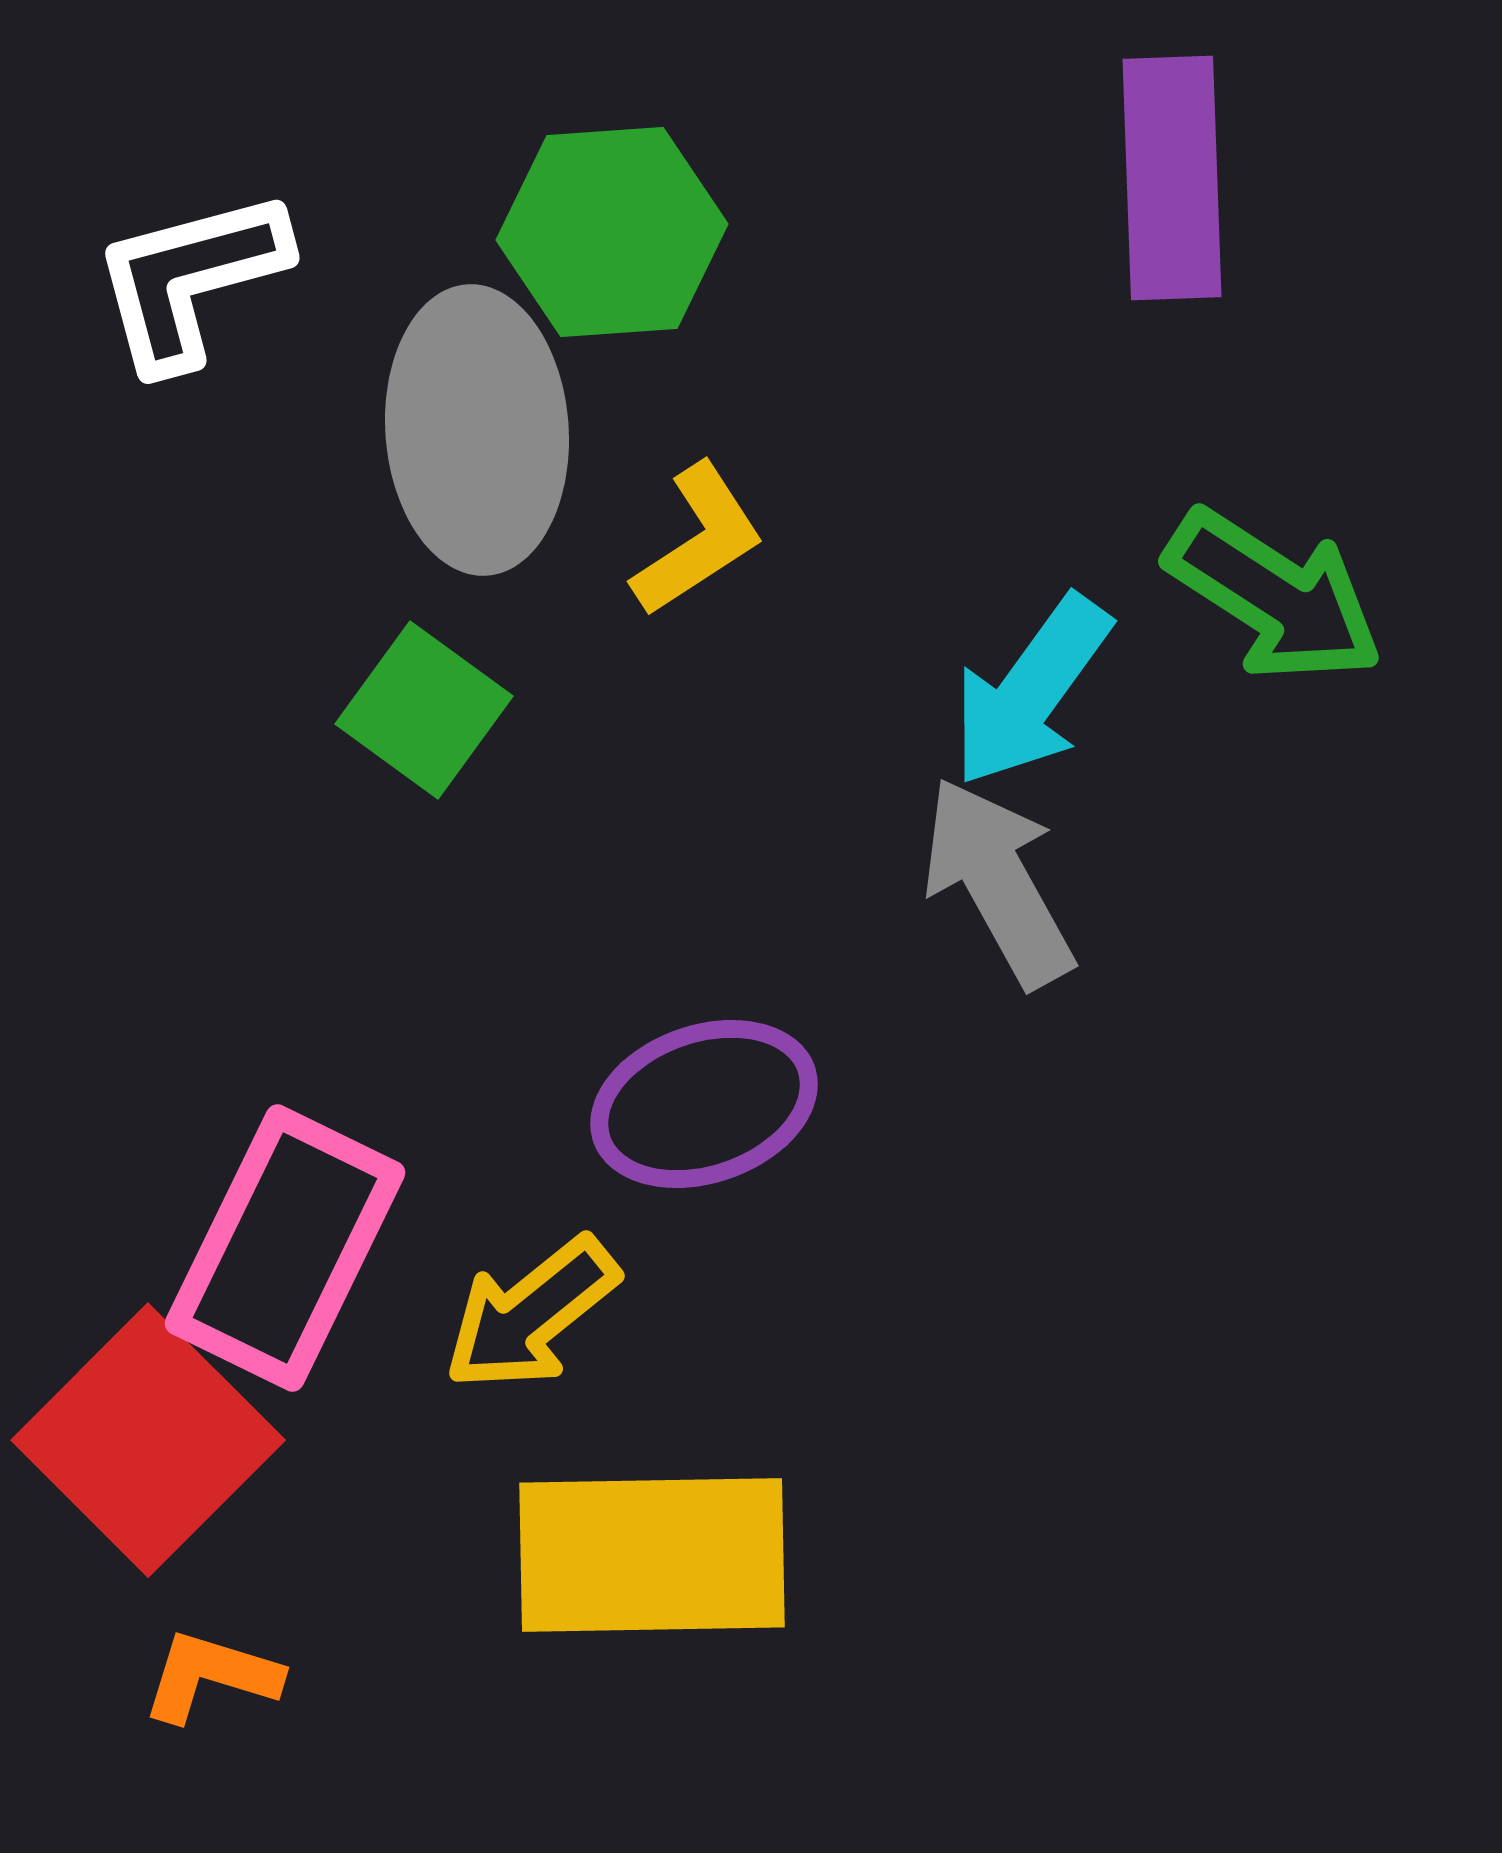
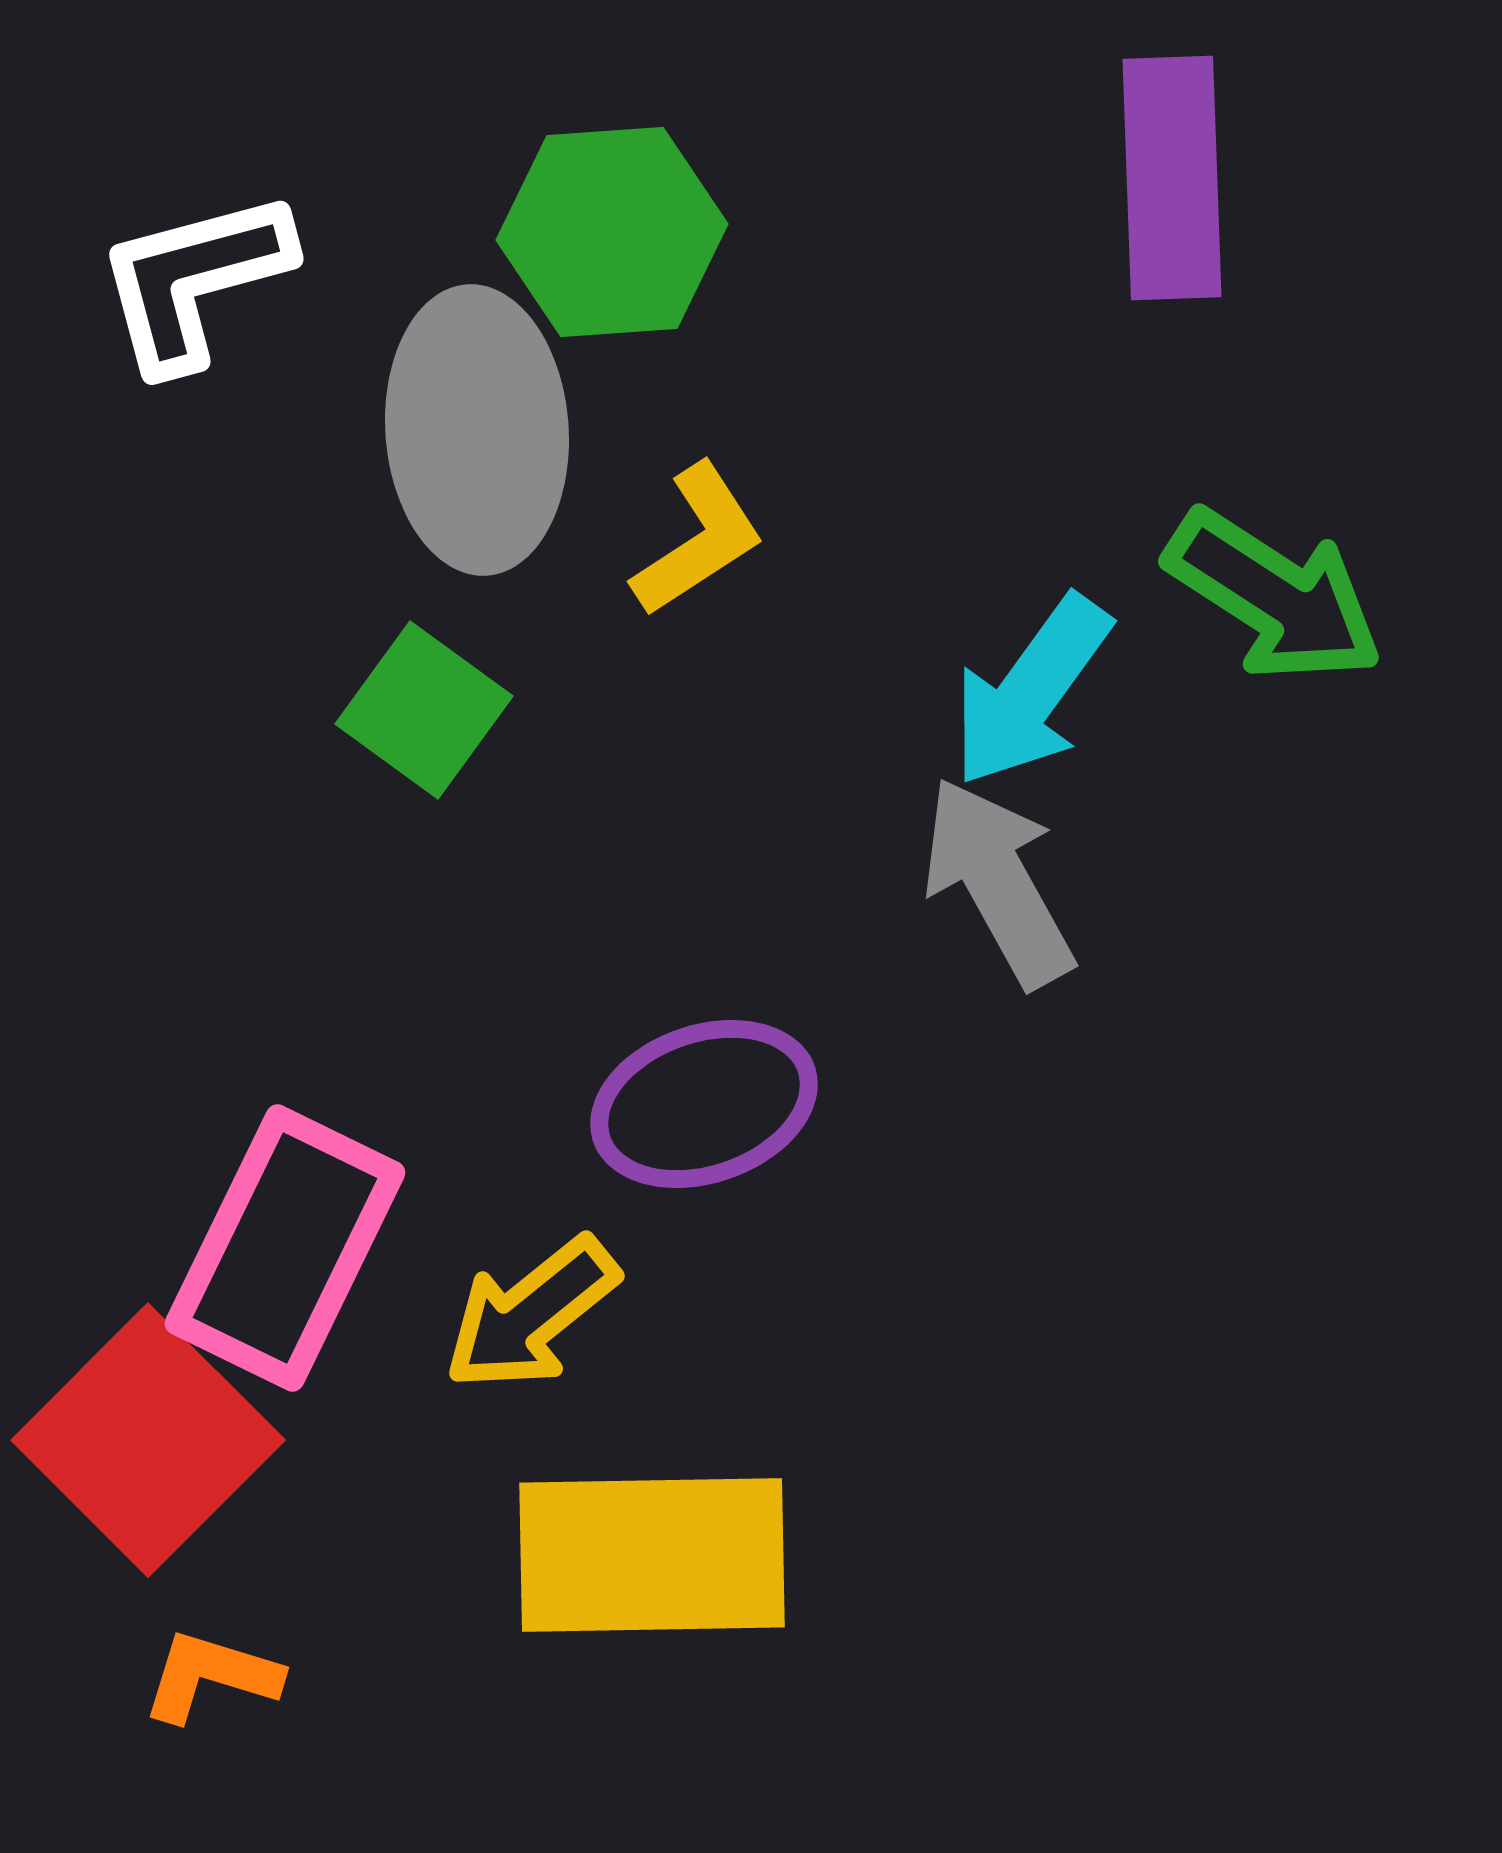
white L-shape: moved 4 px right, 1 px down
